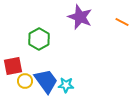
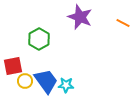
orange line: moved 1 px right, 1 px down
